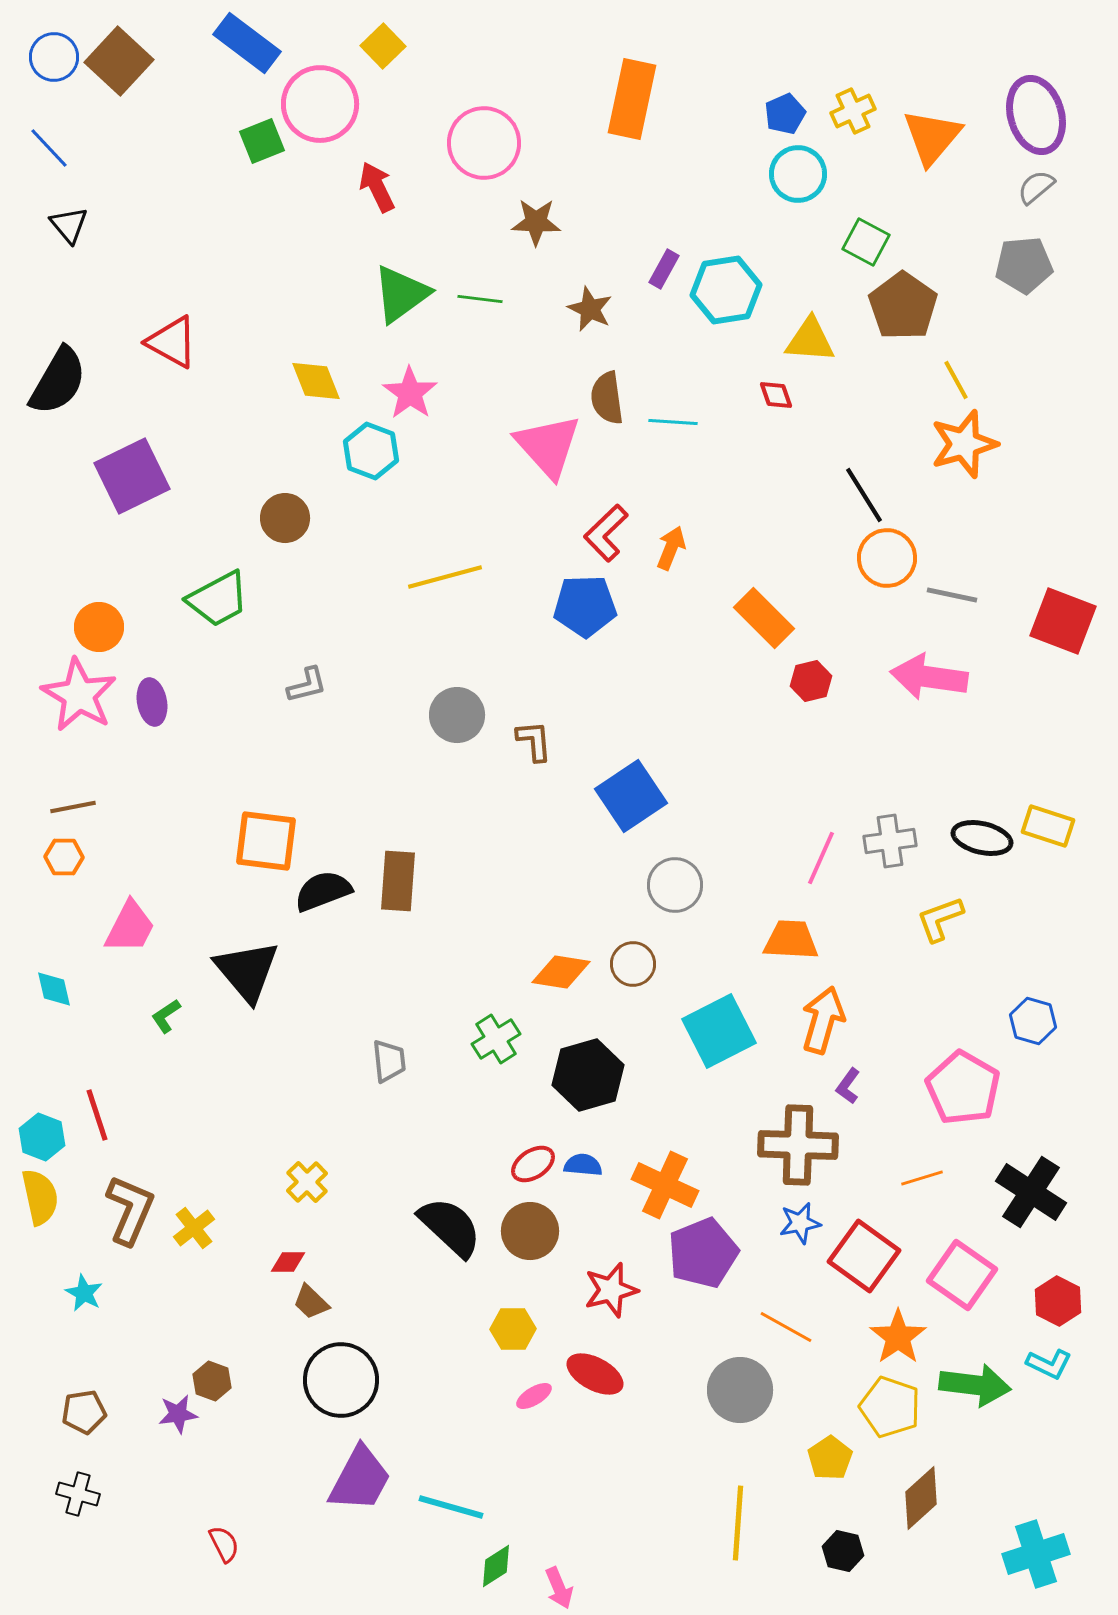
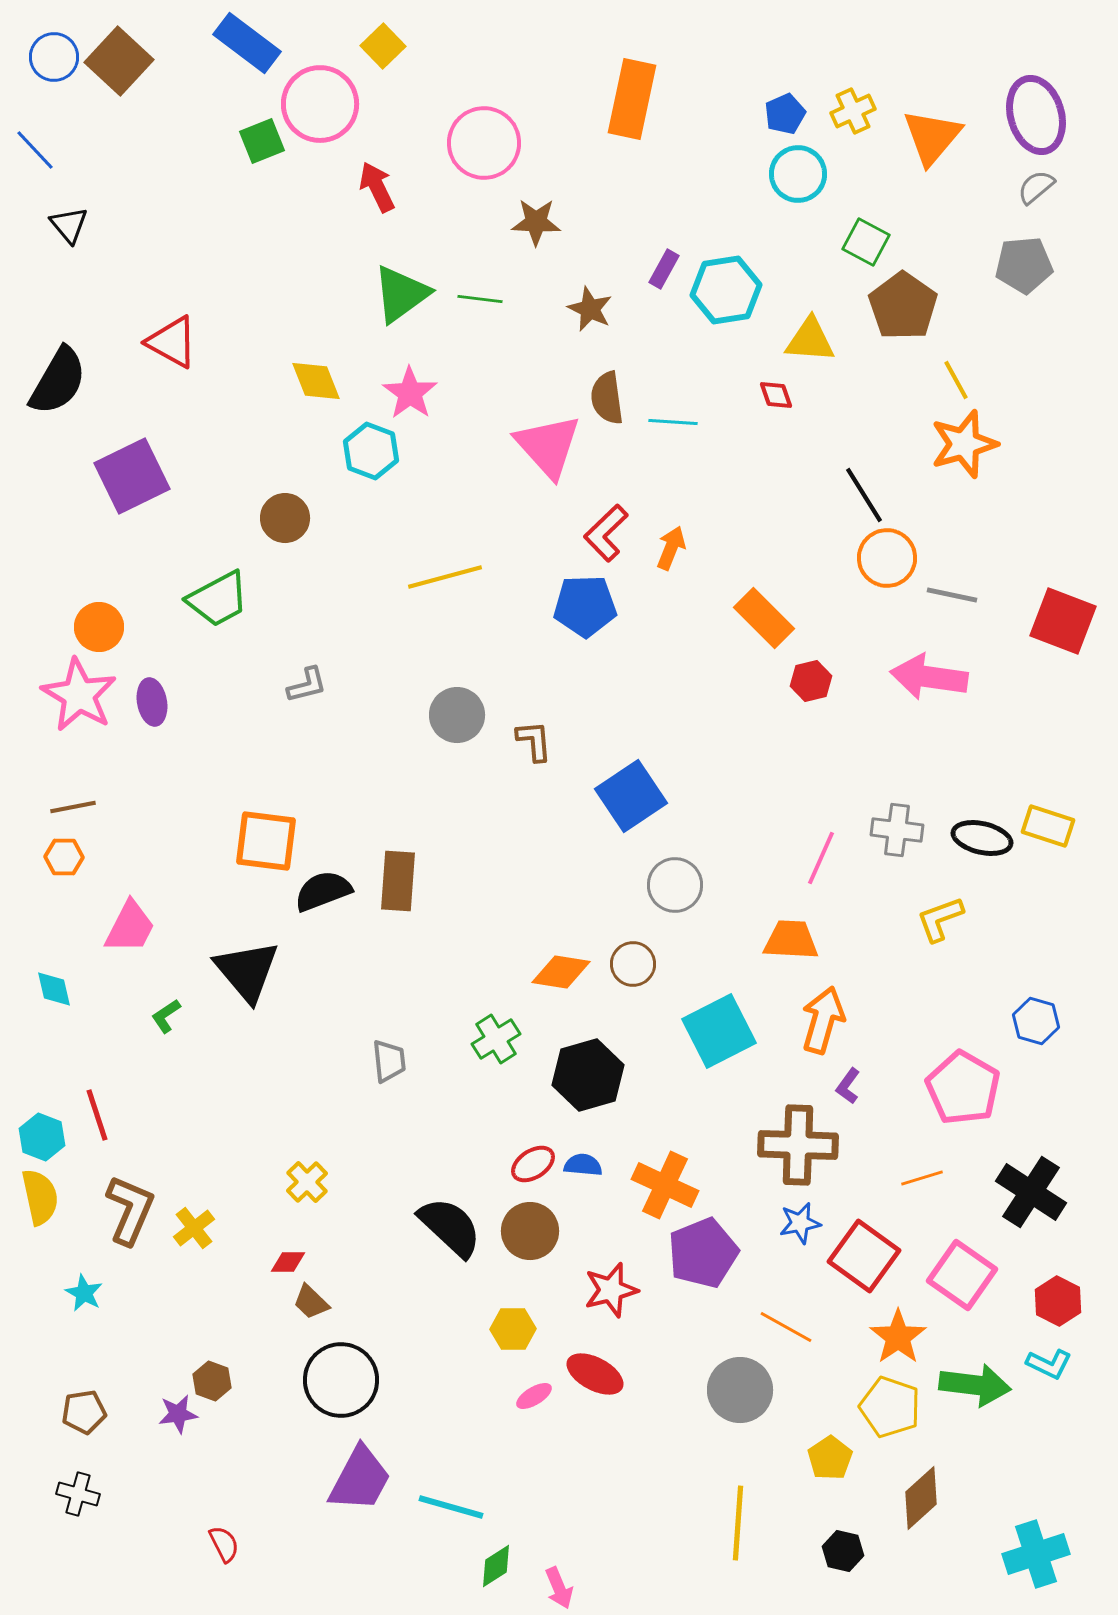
blue line at (49, 148): moved 14 px left, 2 px down
gray cross at (890, 841): moved 7 px right, 11 px up; rotated 15 degrees clockwise
blue hexagon at (1033, 1021): moved 3 px right
